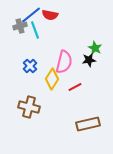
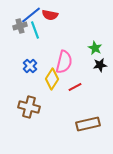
black star: moved 11 px right, 5 px down
